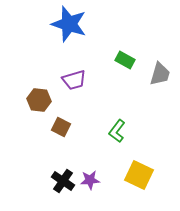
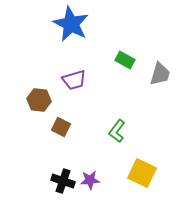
blue star: moved 2 px right; rotated 9 degrees clockwise
yellow square: moved 3 px right, 2 px up
black cross: rotated 15 degrees counterclockwise
